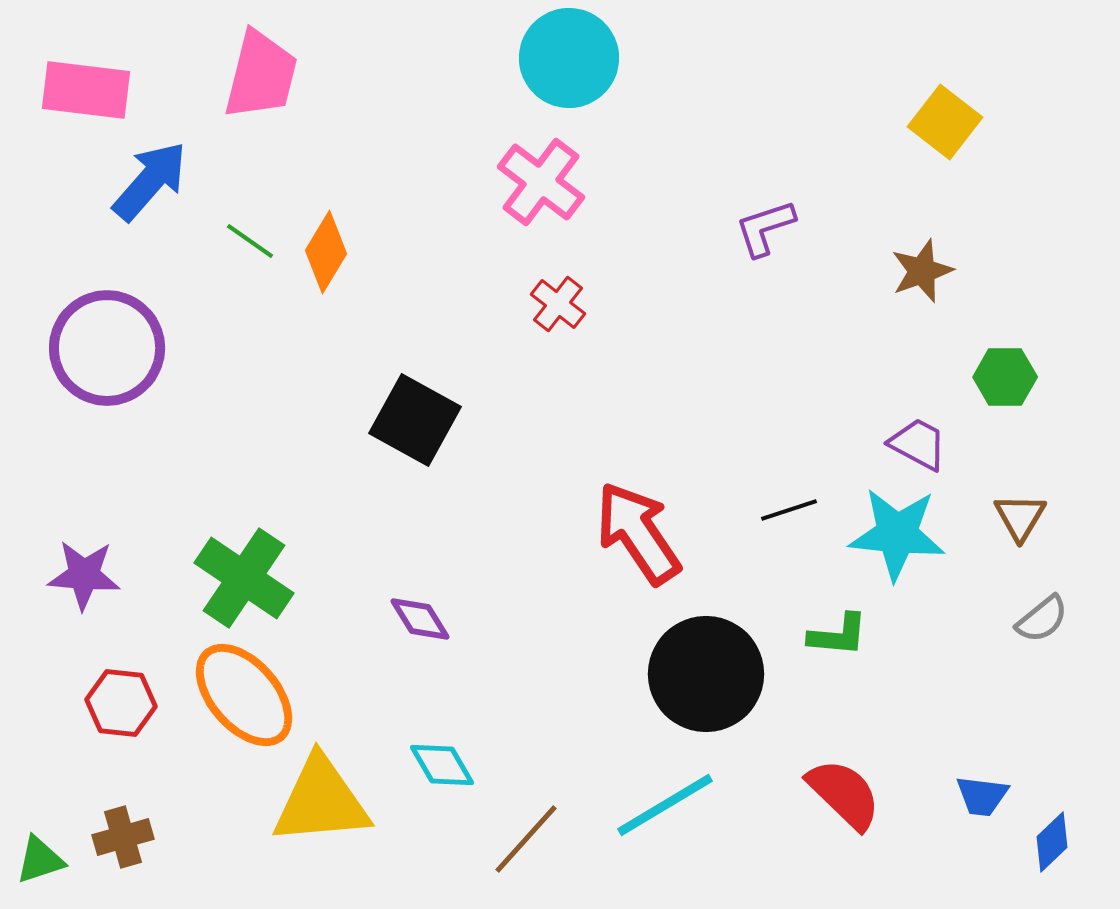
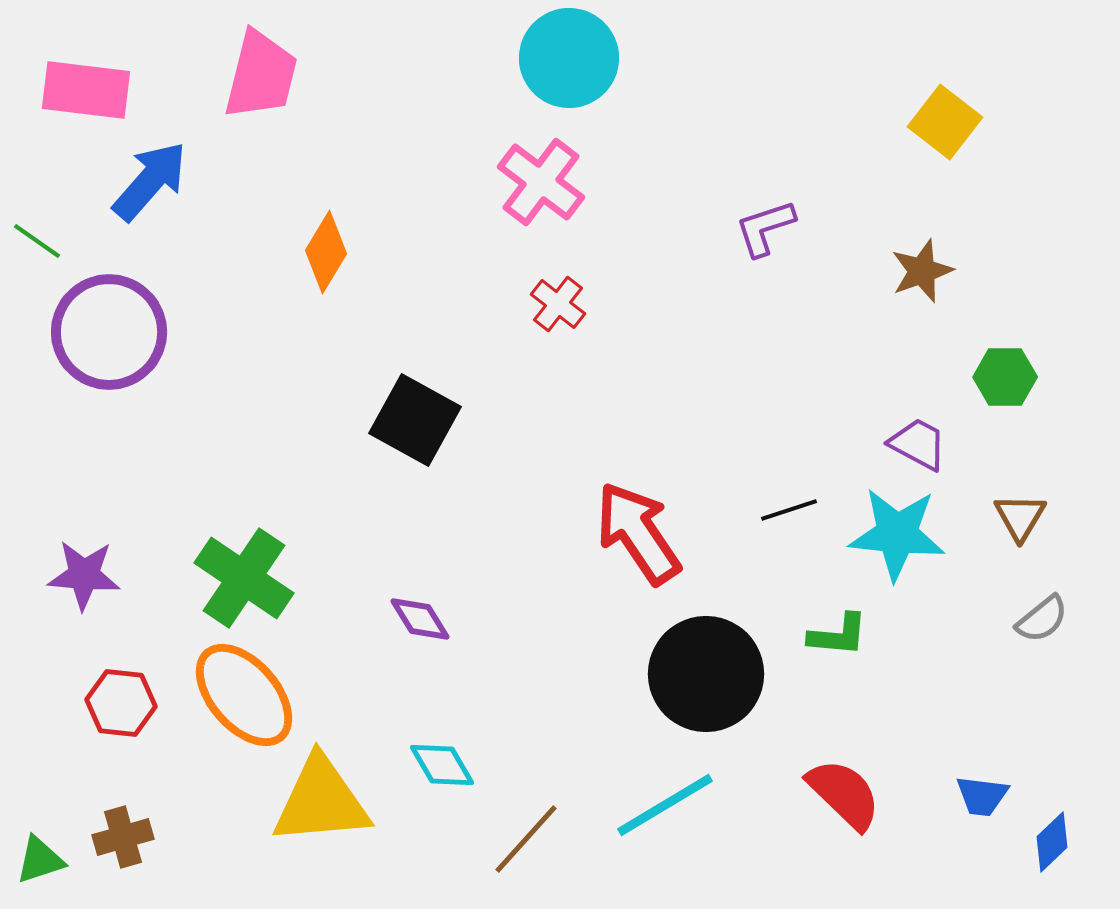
green line: moved 213 px left
purple circle: moved 2 px right, 16 px up
